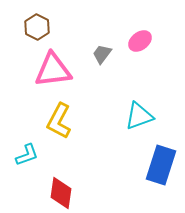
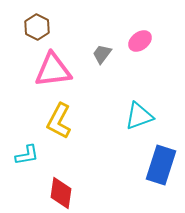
cyan L-shape: rotated 10 degrees clockwise
